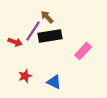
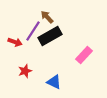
black rectangle: rotated 20 degrees counterclockwise
pink rectangle: moved 1 px right, 4 px down
red star: moved 5 px up
